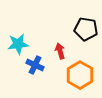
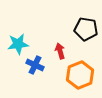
orange hexagon: rotated 8 degrees clockwise
